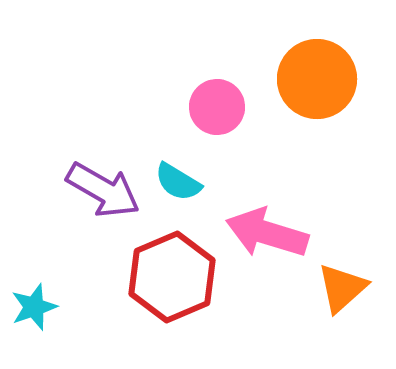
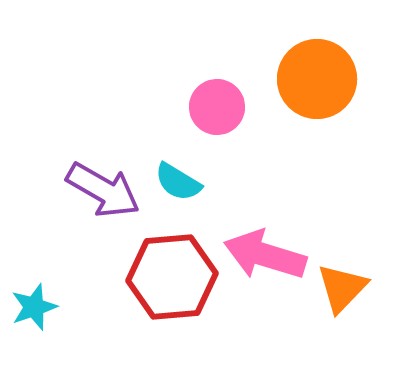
pink arrow: moved 2 px left, 22 px down
red hexagon: rotated 18 degrees clockwise
orange triangle: rotated 4 degrees counterclockwise
